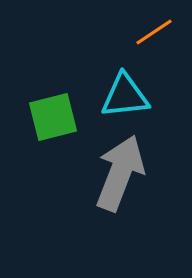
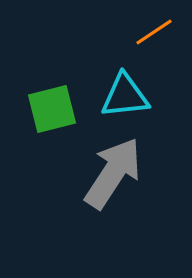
green square: moved 1 px left, 8 px up
gray arrow: moved 7 px left; rotated 12 degrees clockwise
